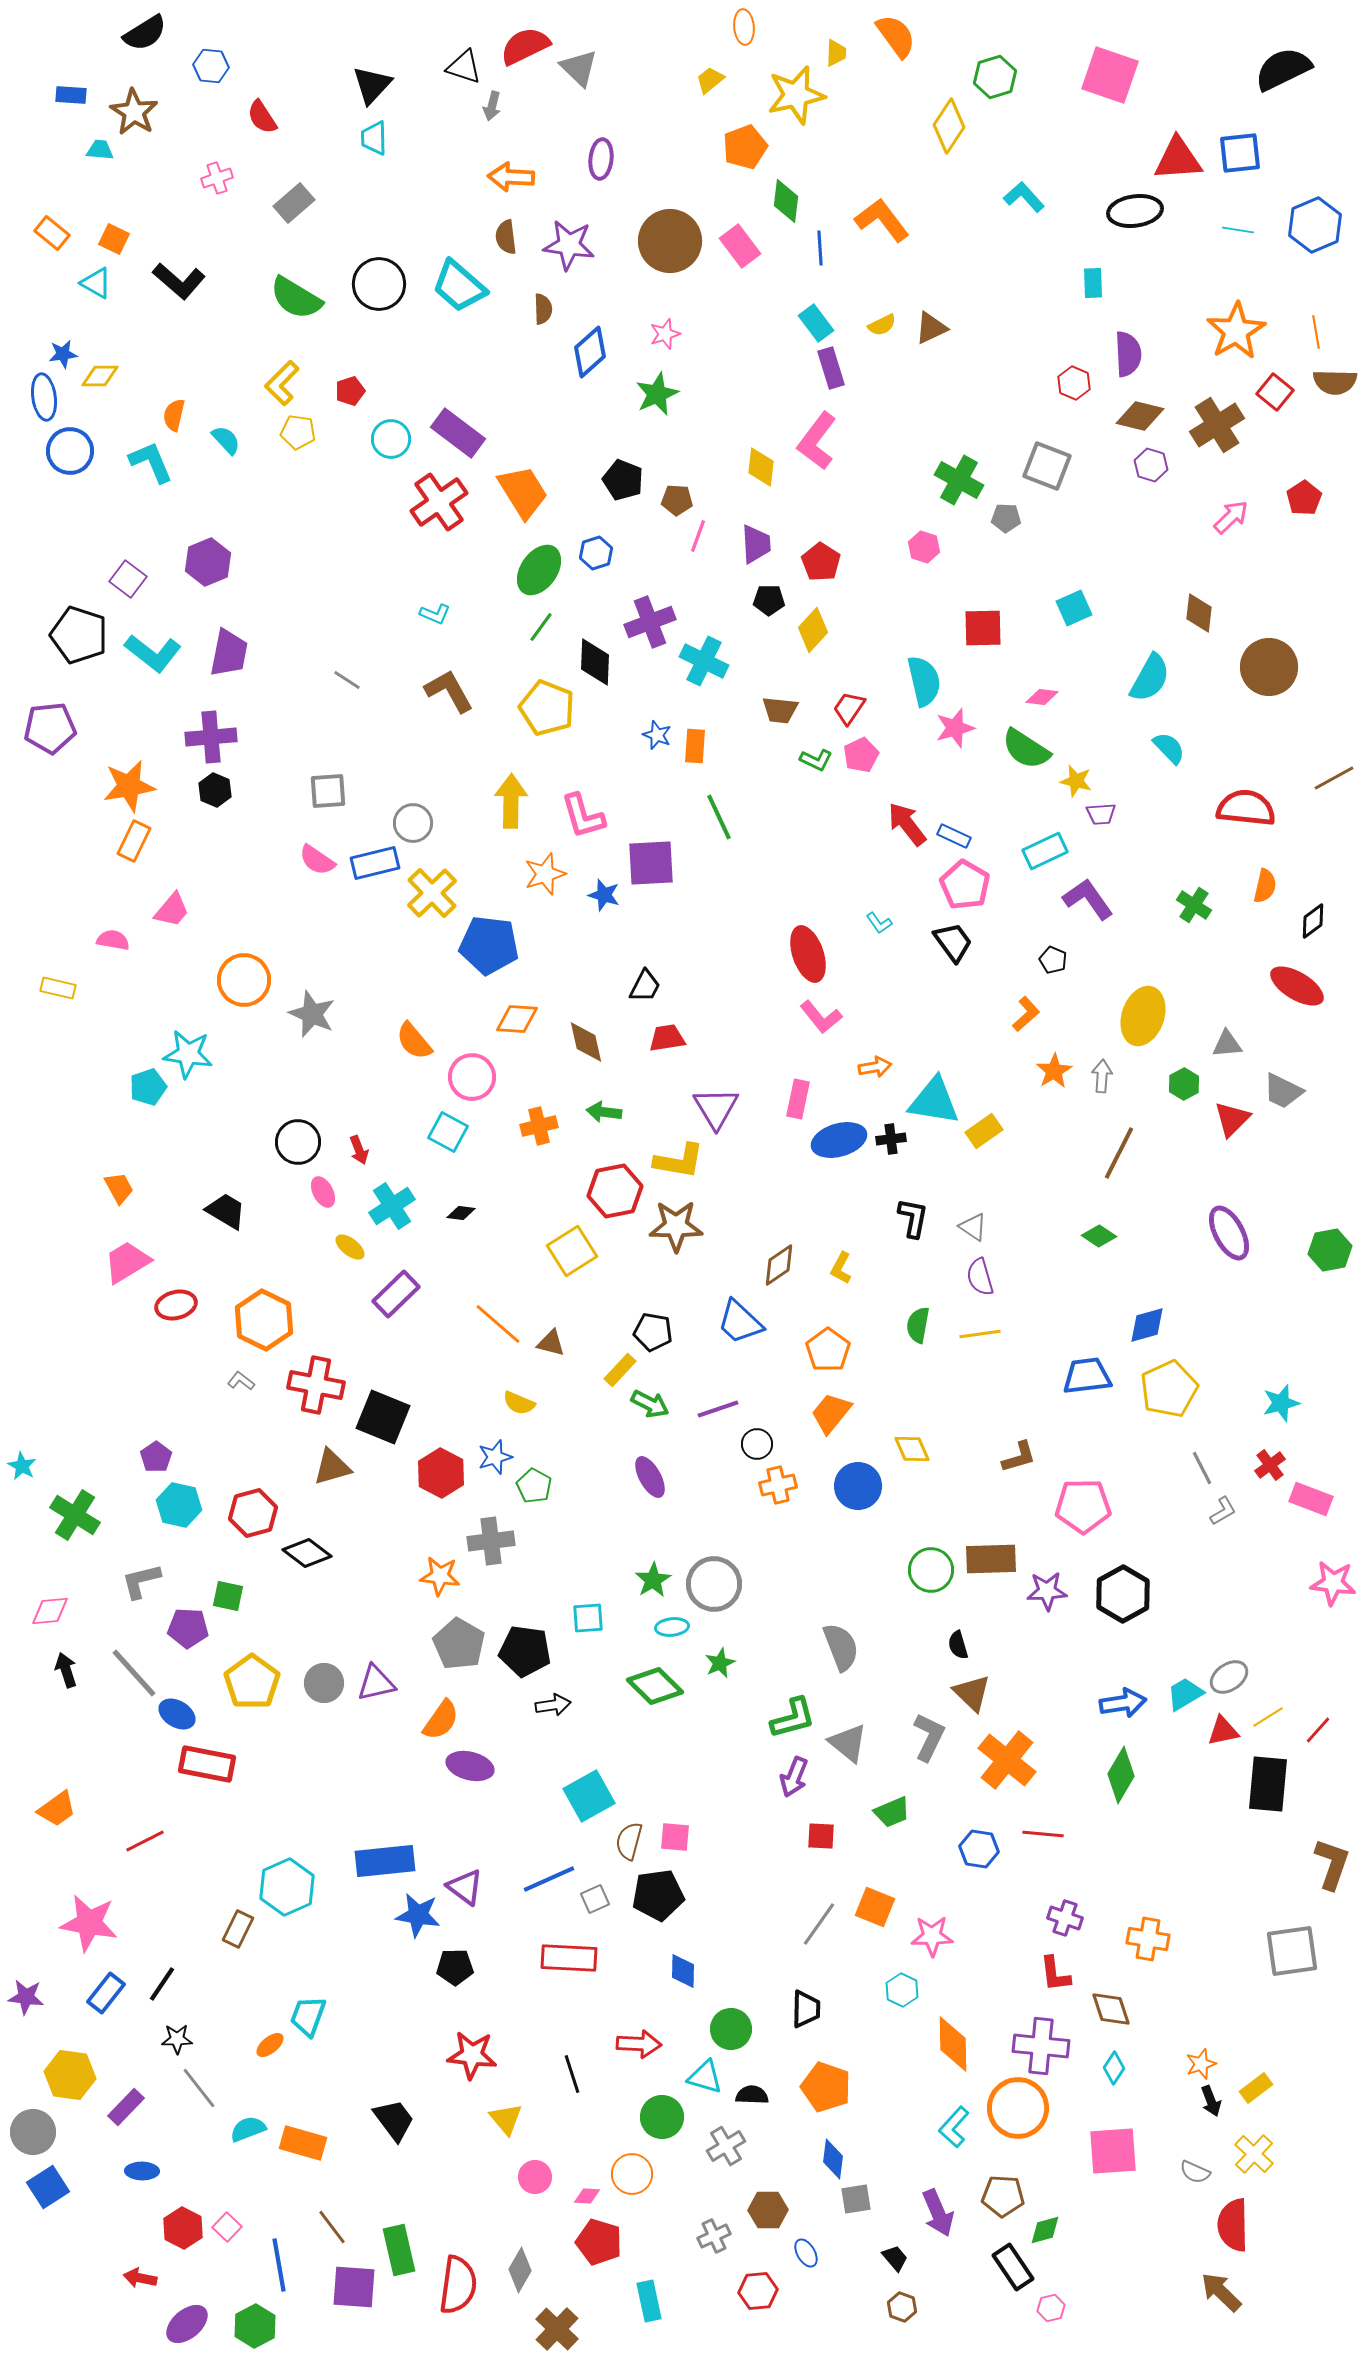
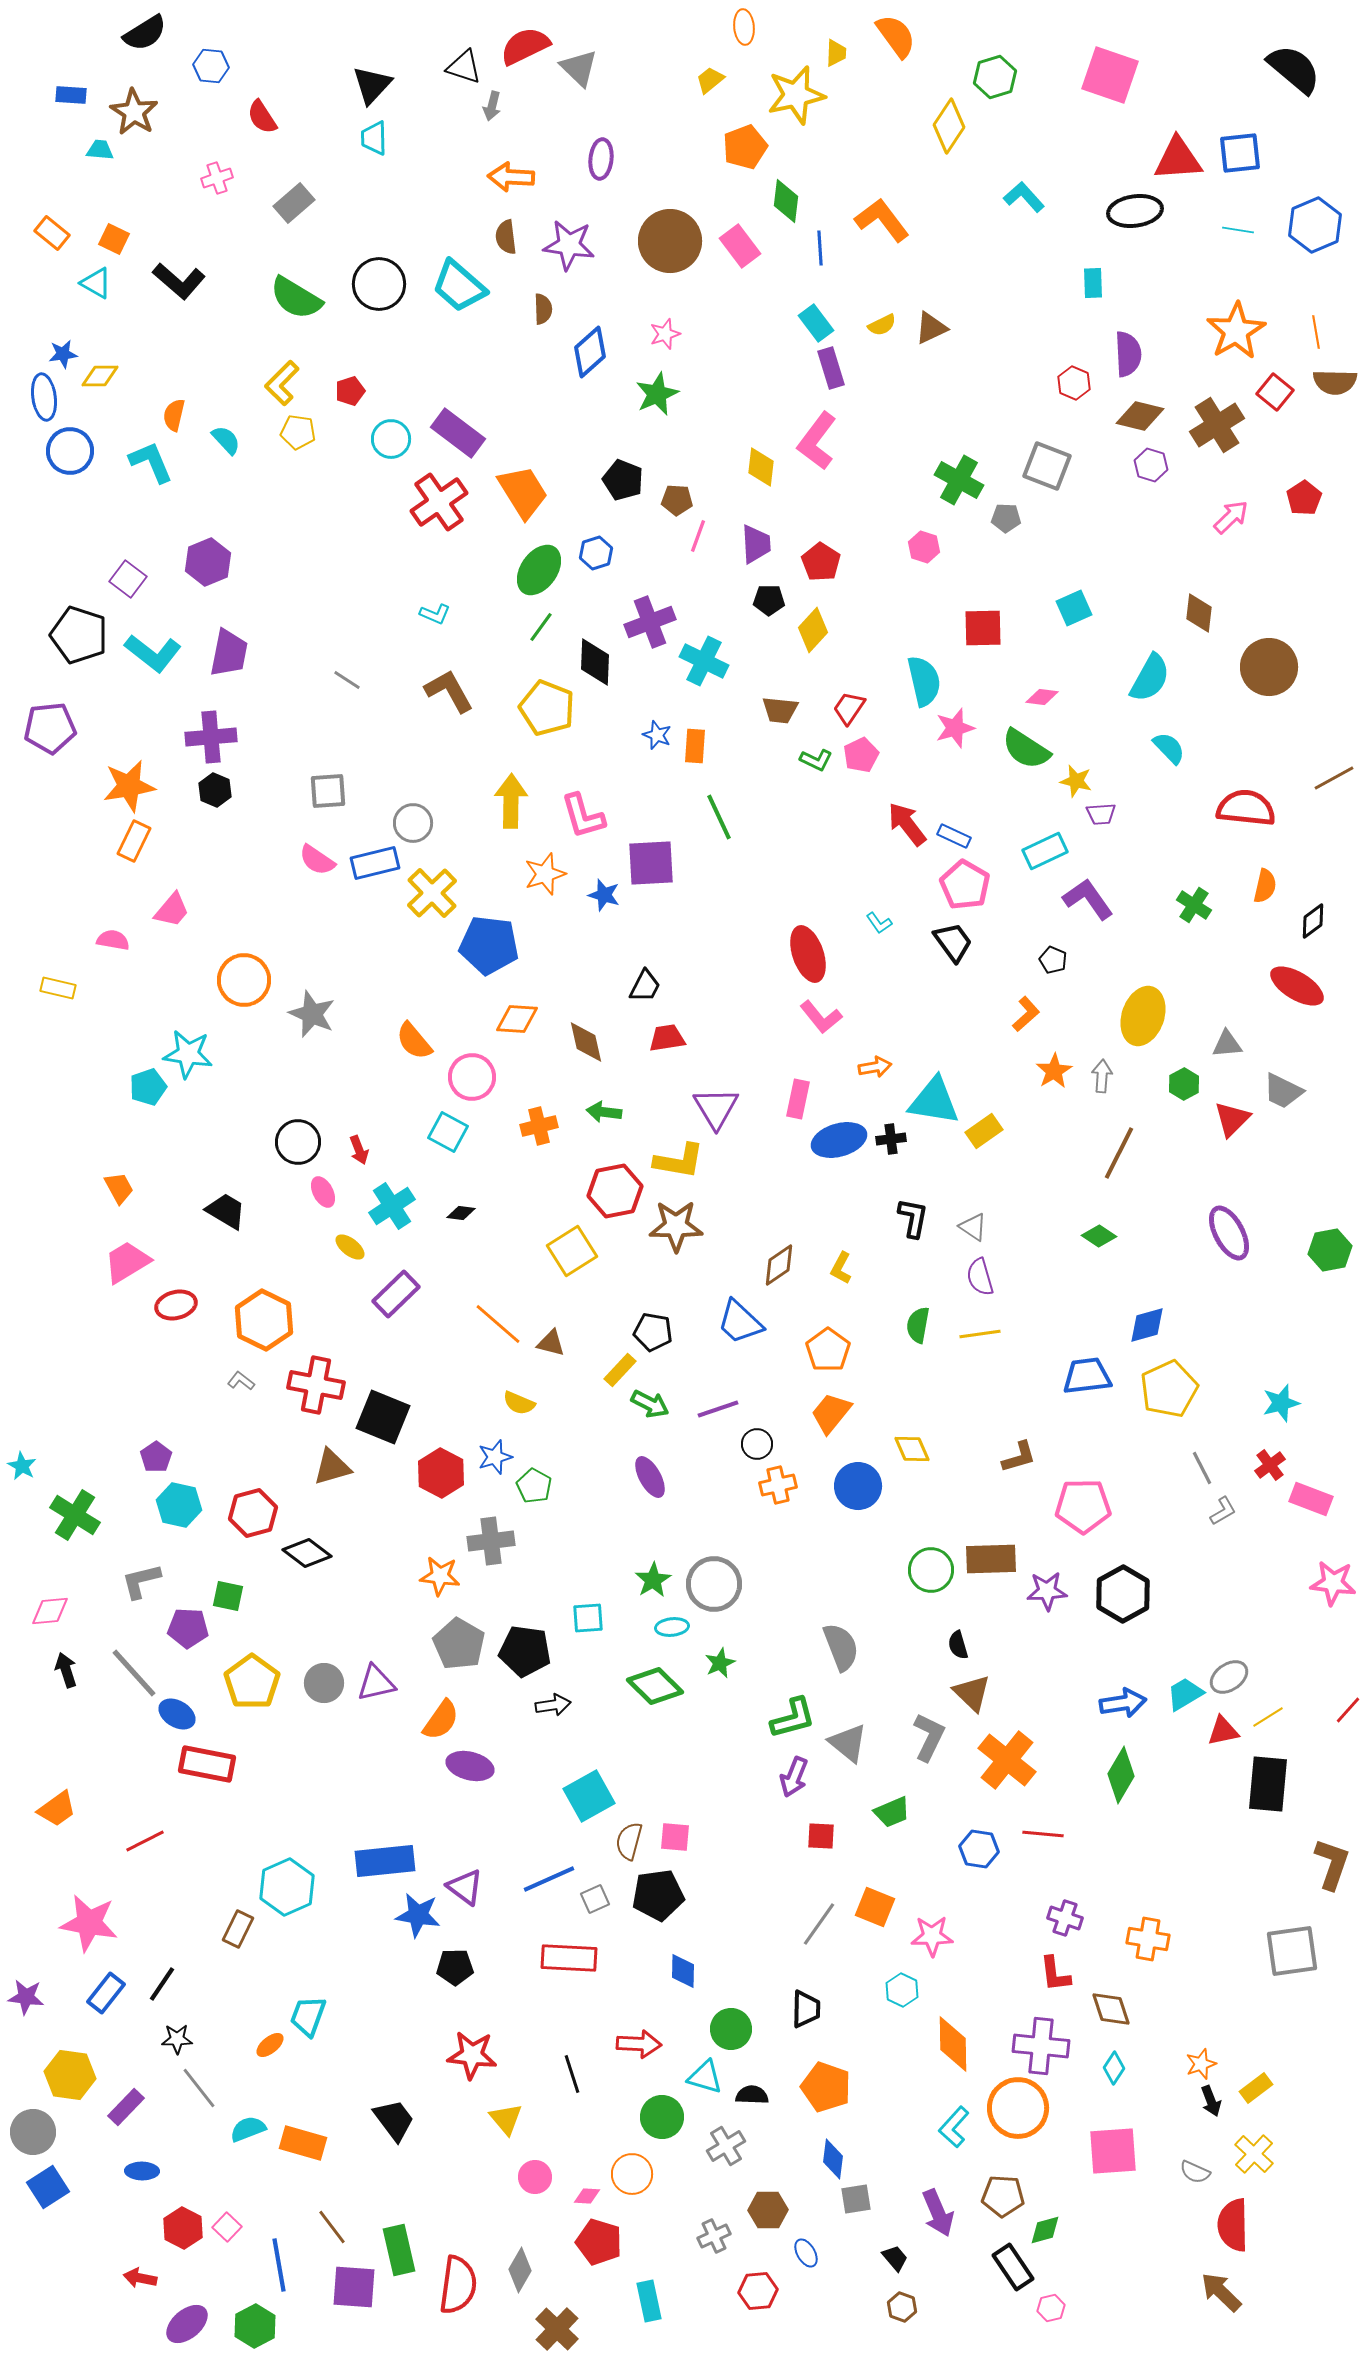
black semicircle at (1283, 69): moved 11 px right; rotated 66 degrees clockwise
red line at (1318, 1730): moved 30 px right, 20 px up
